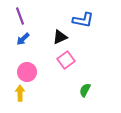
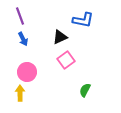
blue arrow: rotated 72 degrees counterclockwise
